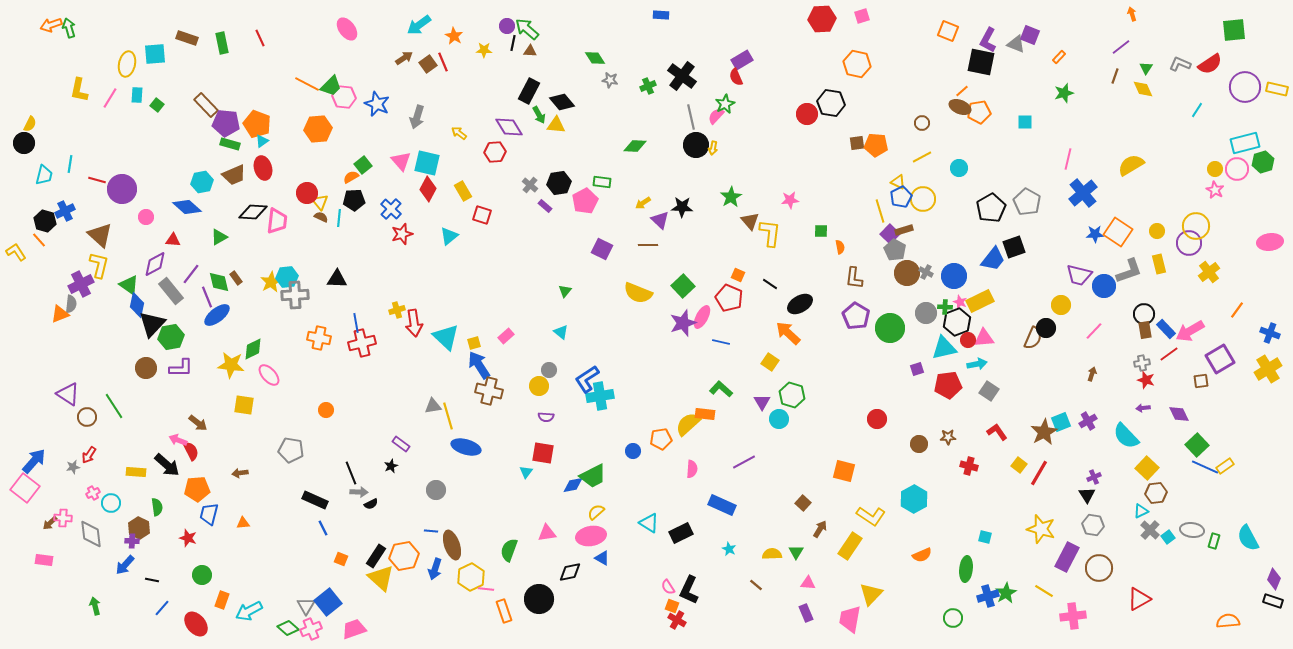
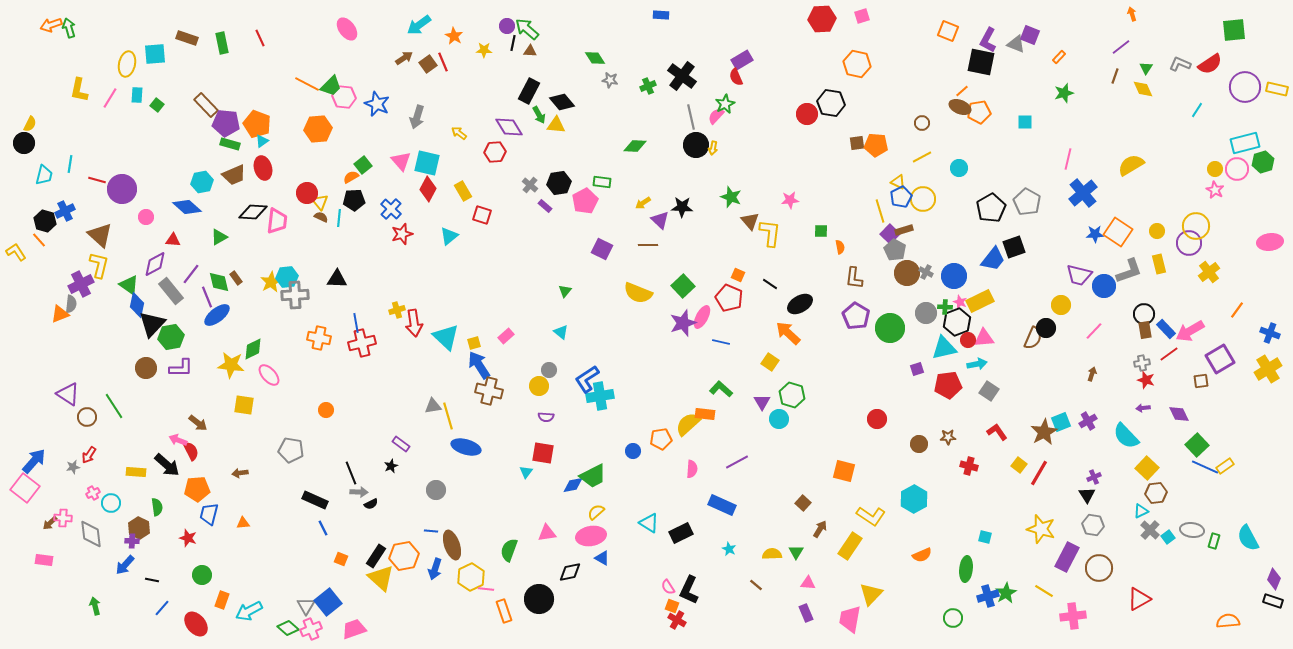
green star at (731, 197): rotated 20 degrees counterclockwise
purple line at (744, 462): moved 7 px left
